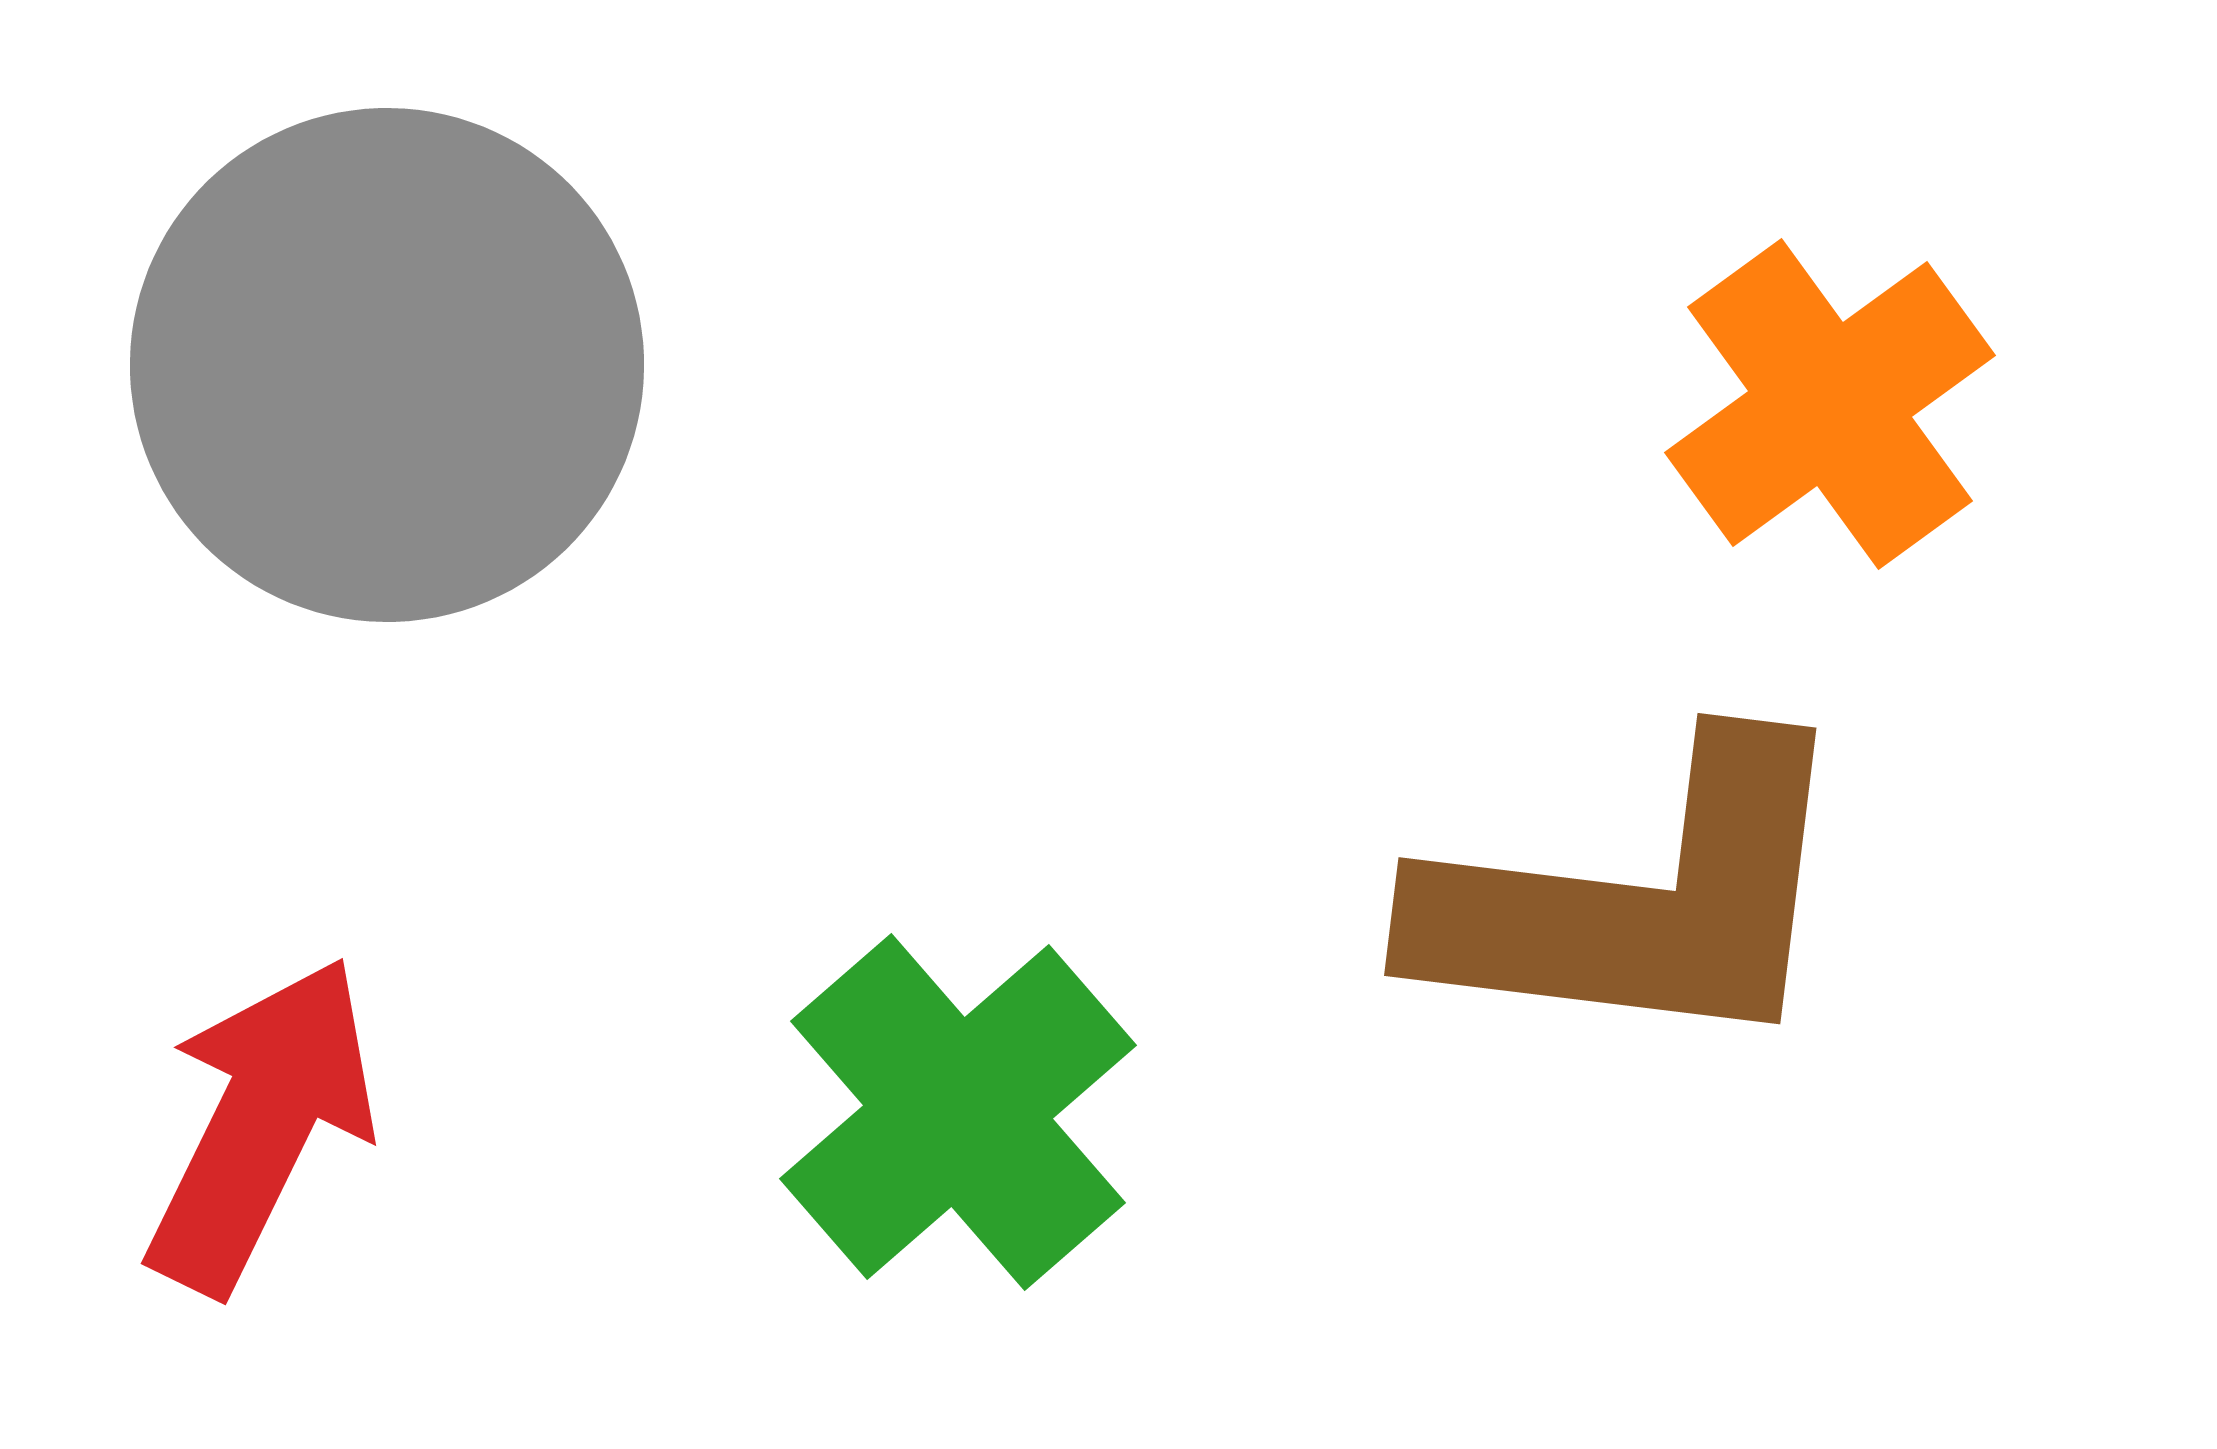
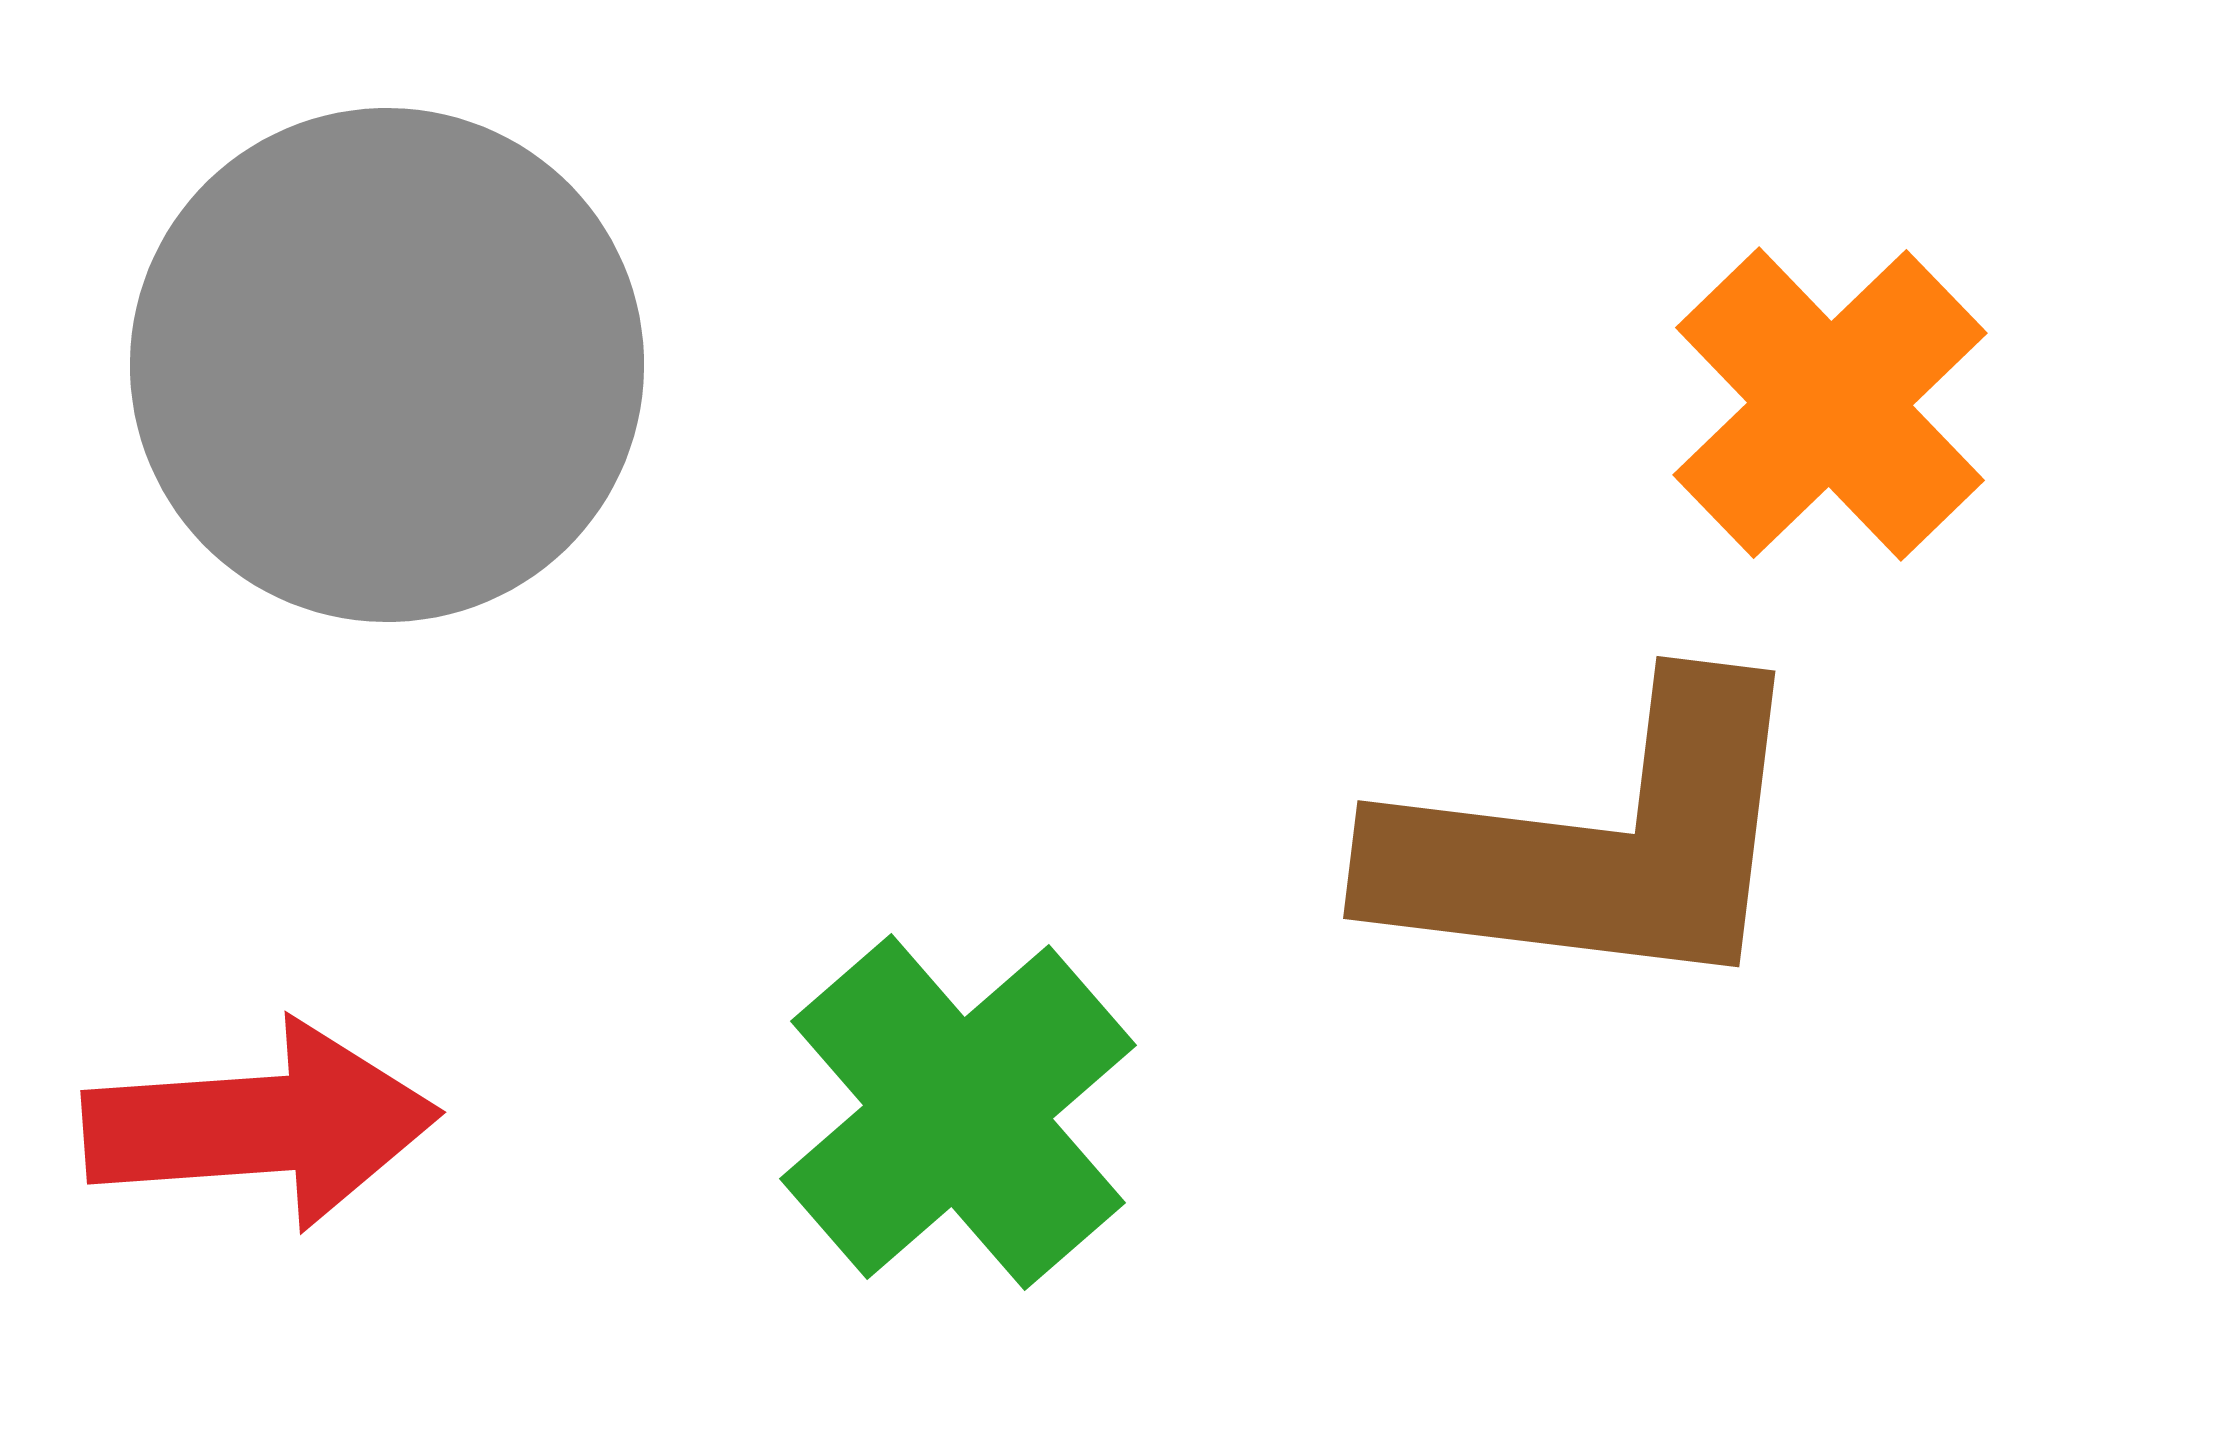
orange cross: rotated 8 degrees counterclockwise
brown L-shape: moved 41 px left, 57 px up
red arrow: rotated 60 degrees clockwise
